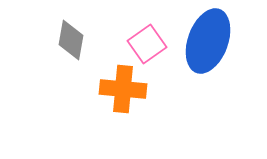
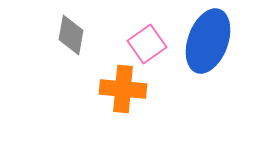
gray diamond: moved 5 px up
